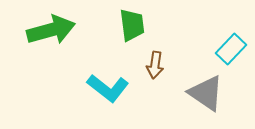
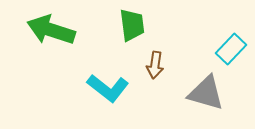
green arrow: rotated 147 degrees counterclockwise
gray triangle: rotated 18 degrees counterclockwise
